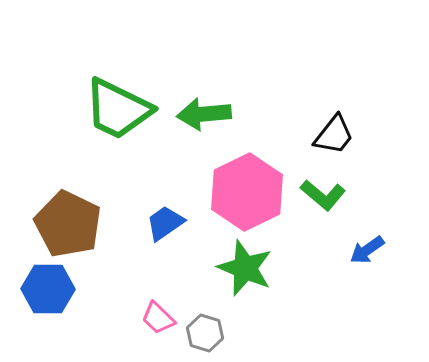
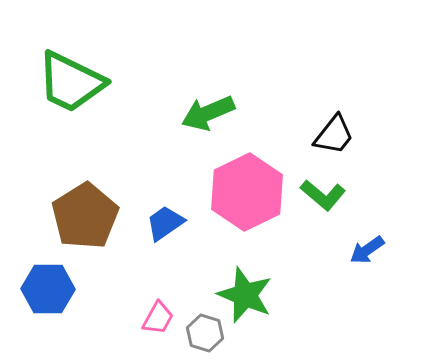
green trapezoid: moved 47 px left, 27 px up
green arrow: moved 4 px right, 1 px up; rotated 18 degrees counterclockwise
brown pentagon: moved 17 px right, 8 px up; rotated 14 degrees clockwise
green star: moved 27 px down
pink trapezoid: rotated 105 degrees counterclockwise
